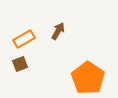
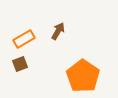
orange pentagon: moved 5 px left, 2 px up
